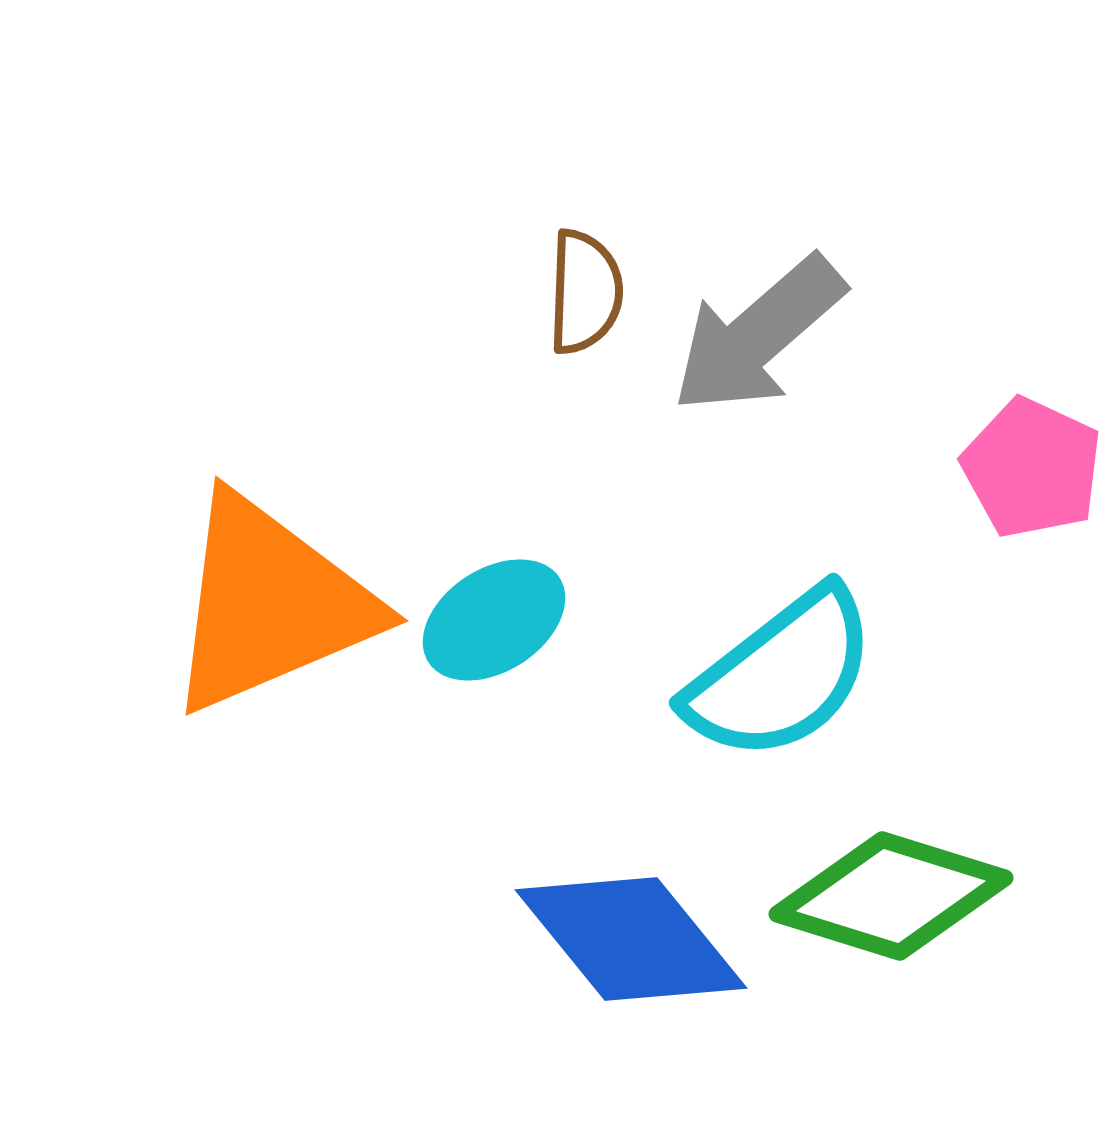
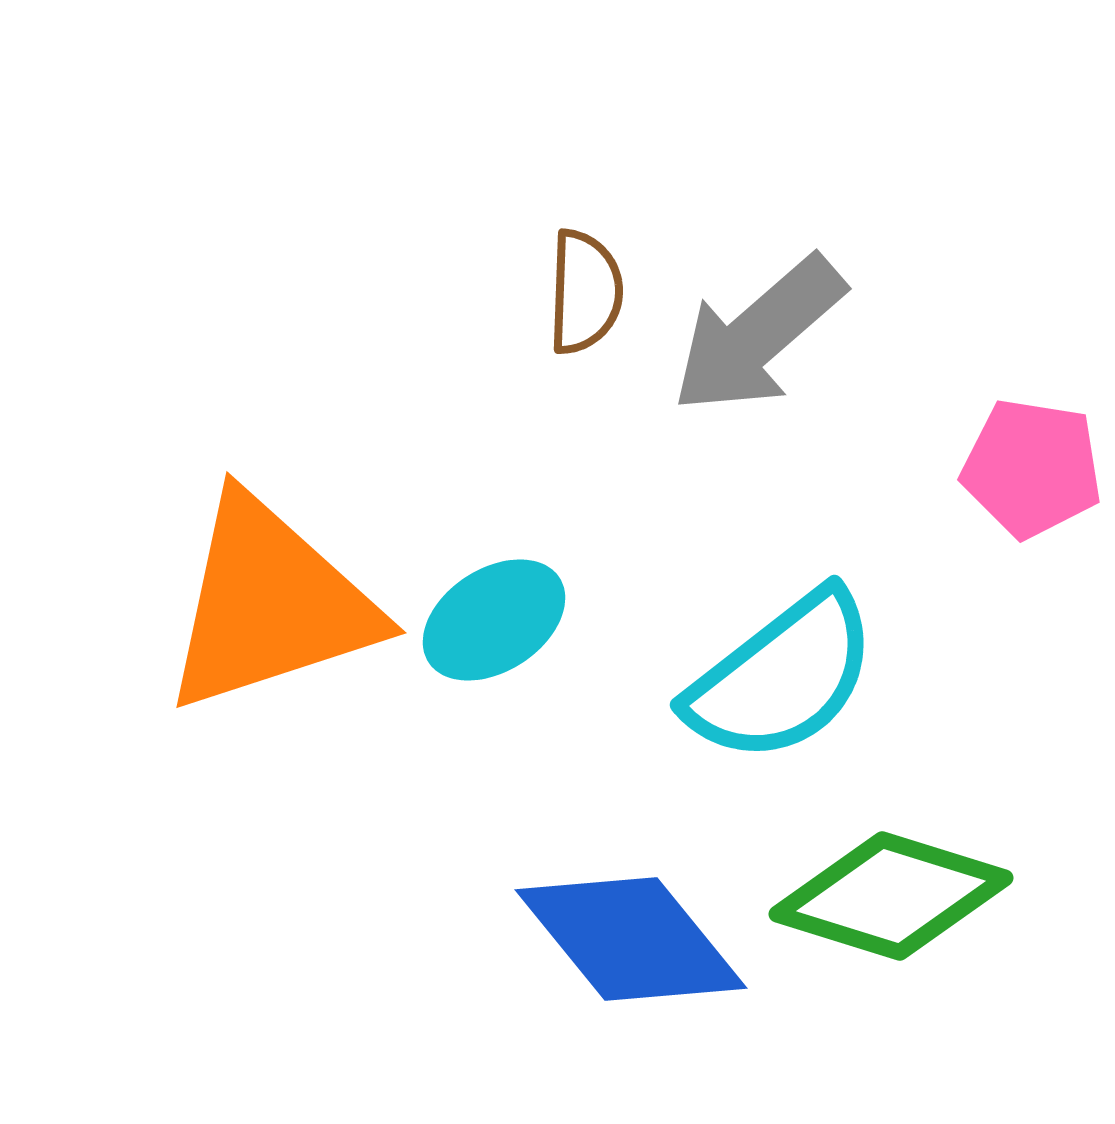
pink pentagon: rotated 16 degrees counterclockwise
orange triangle: rotated 5 degrees clockwise
cyan semicircle: moved 1 px right, 2 px down
